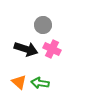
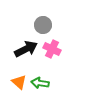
black arrow: rotated 45 degrees counterclockwise
